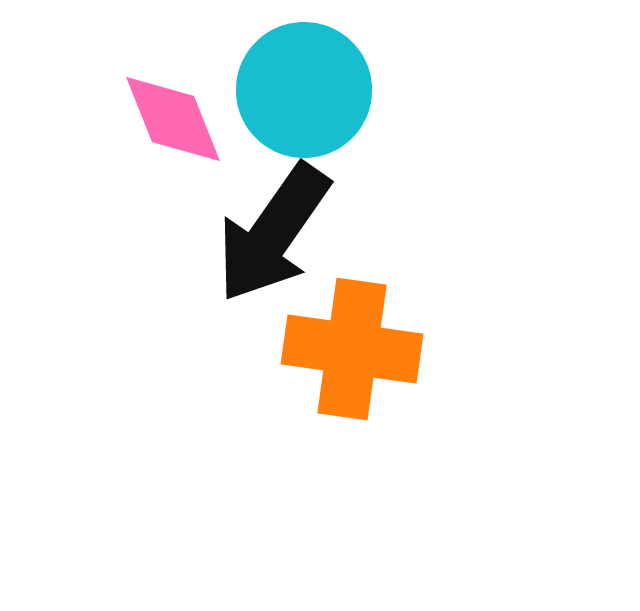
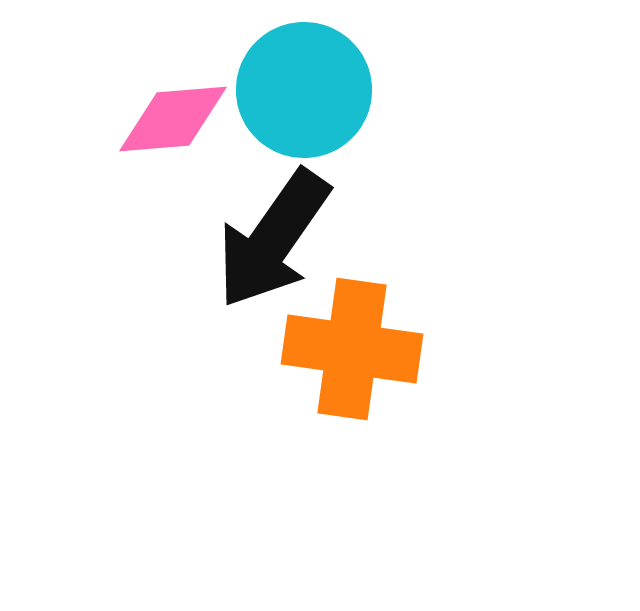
pink diamond: rotated 73 degrees counterclockwise
black arrow: moved 6 px down
